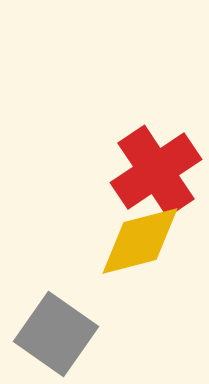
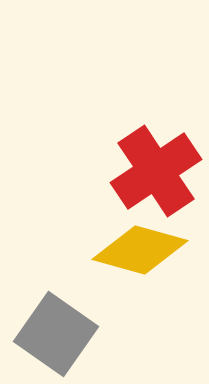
yellow diamond: moved 9 px down; rotated 30 degrees clockwise
